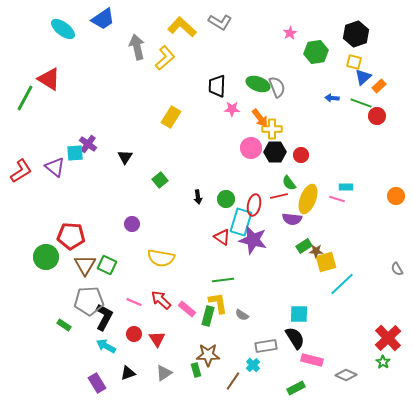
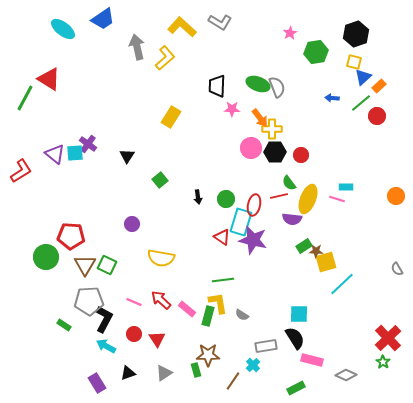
green line at (361, 103): rotated 60 degrees counterclockwise
black triangle at (125, 157): moved 2 px right, 1 px up
purple triangle at (55, 167): moved 13 px up
black L-shape at (104, 317): moved 2 px down
